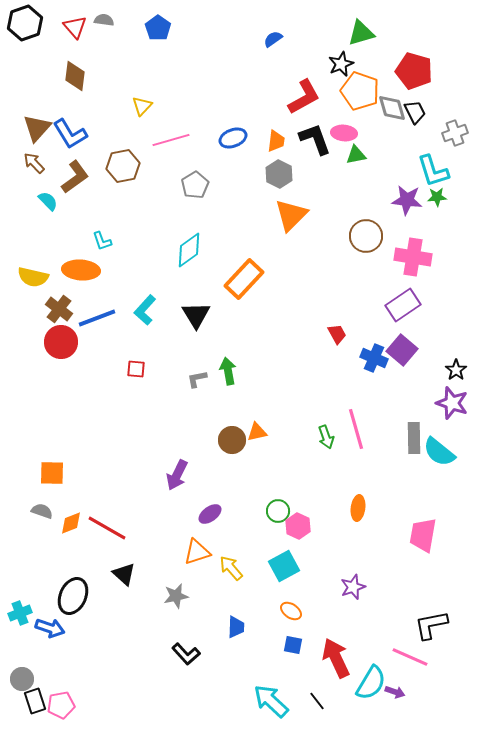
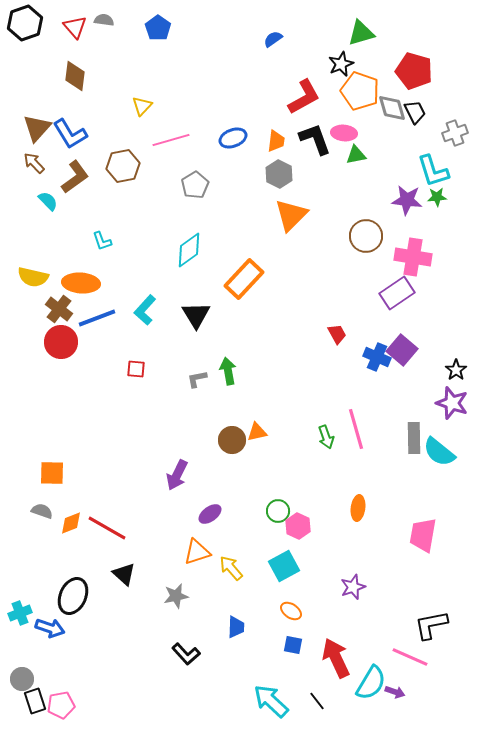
orange ellipse at (81, 270): moved 13 px down
purple rectangle at (403, 305): moved 6 px left, 12 px up
blue cross at (374, 358): moved 3 px right, 1 px up
